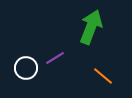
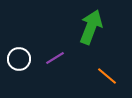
white circle: moved 7 px left, 9 px up
orange line: moved 4 px right
